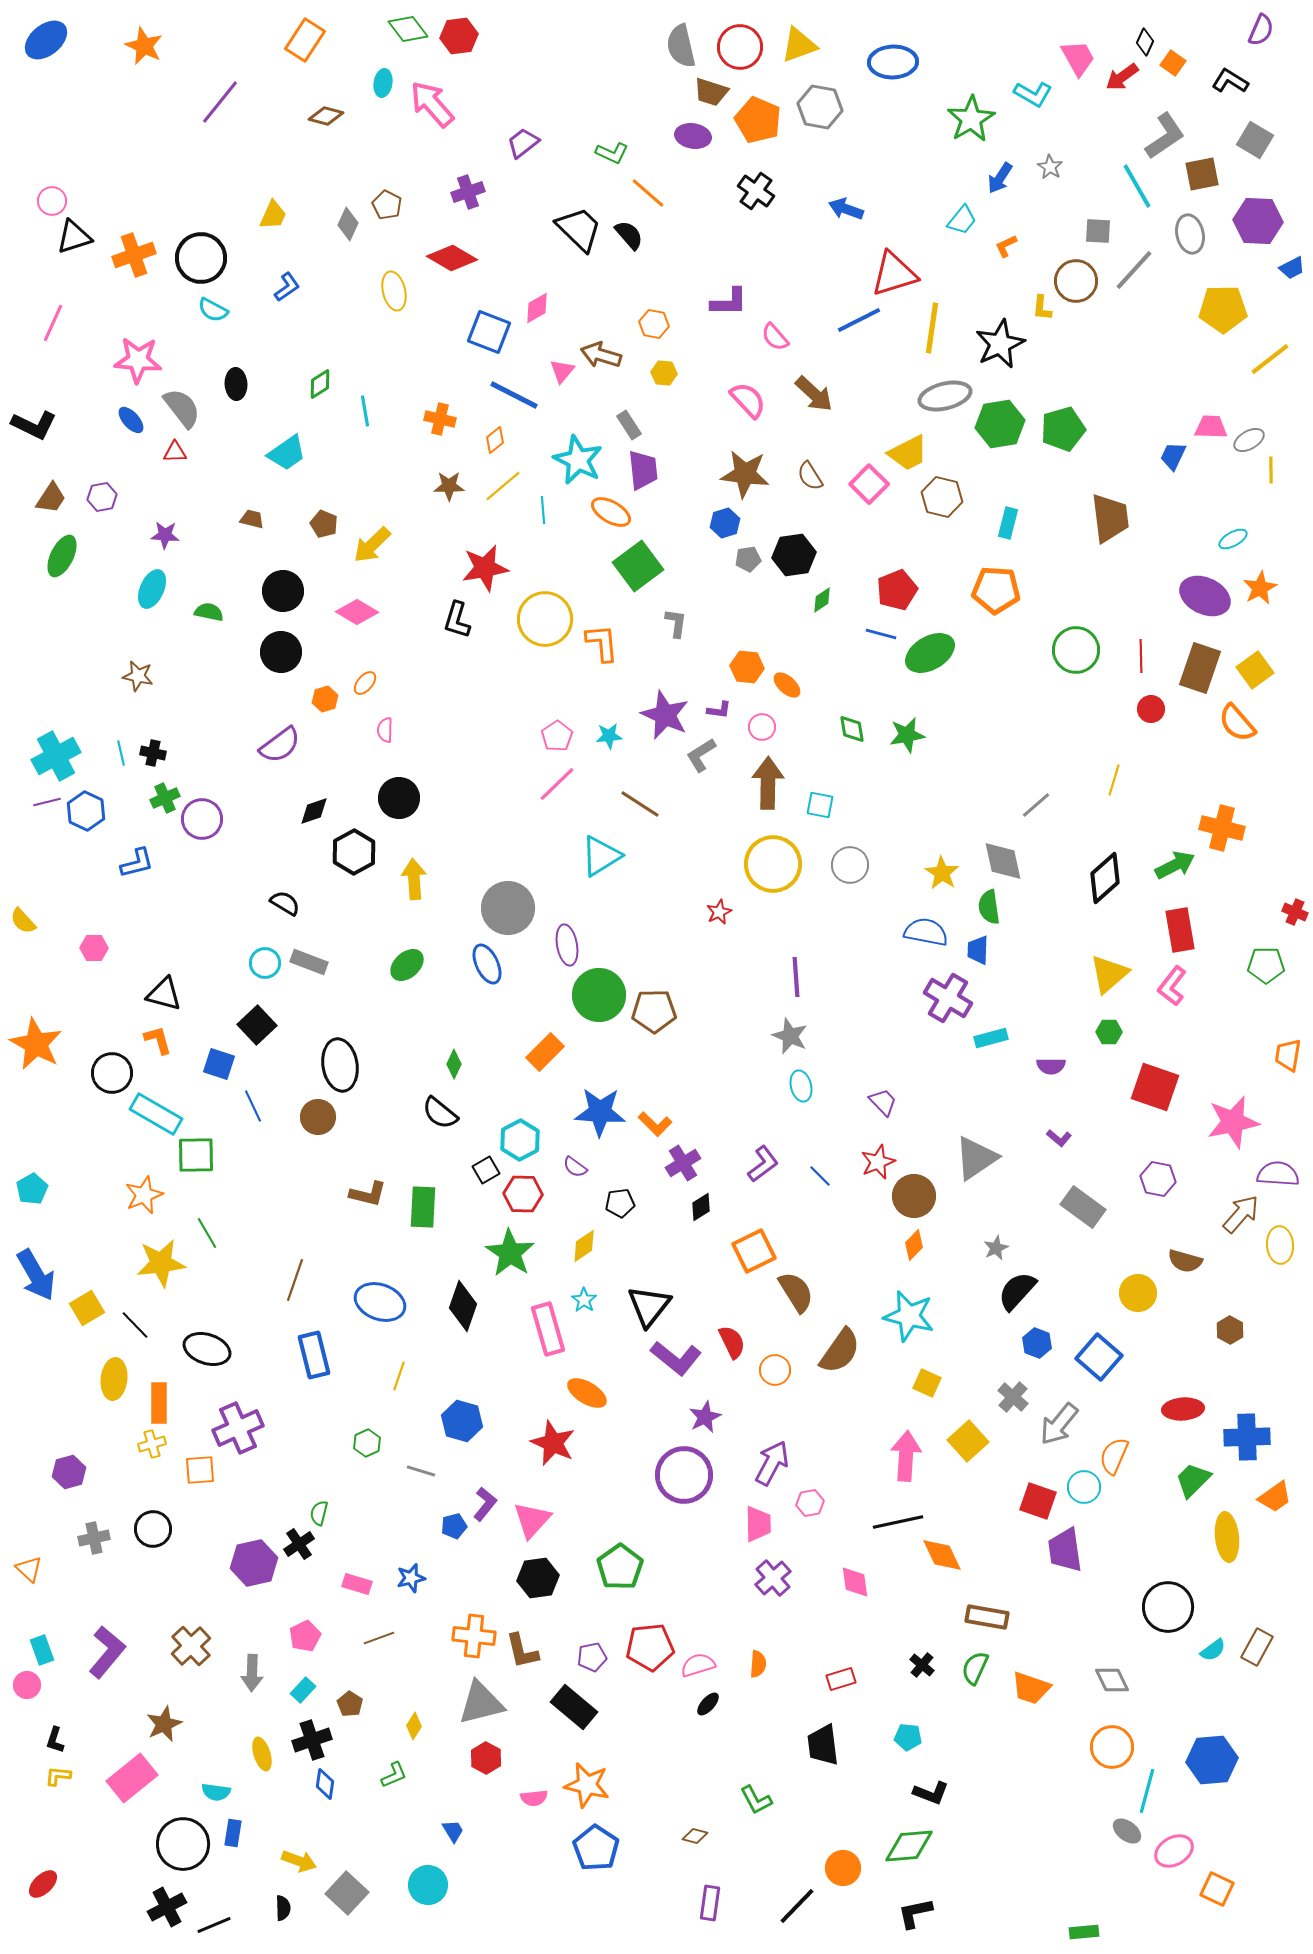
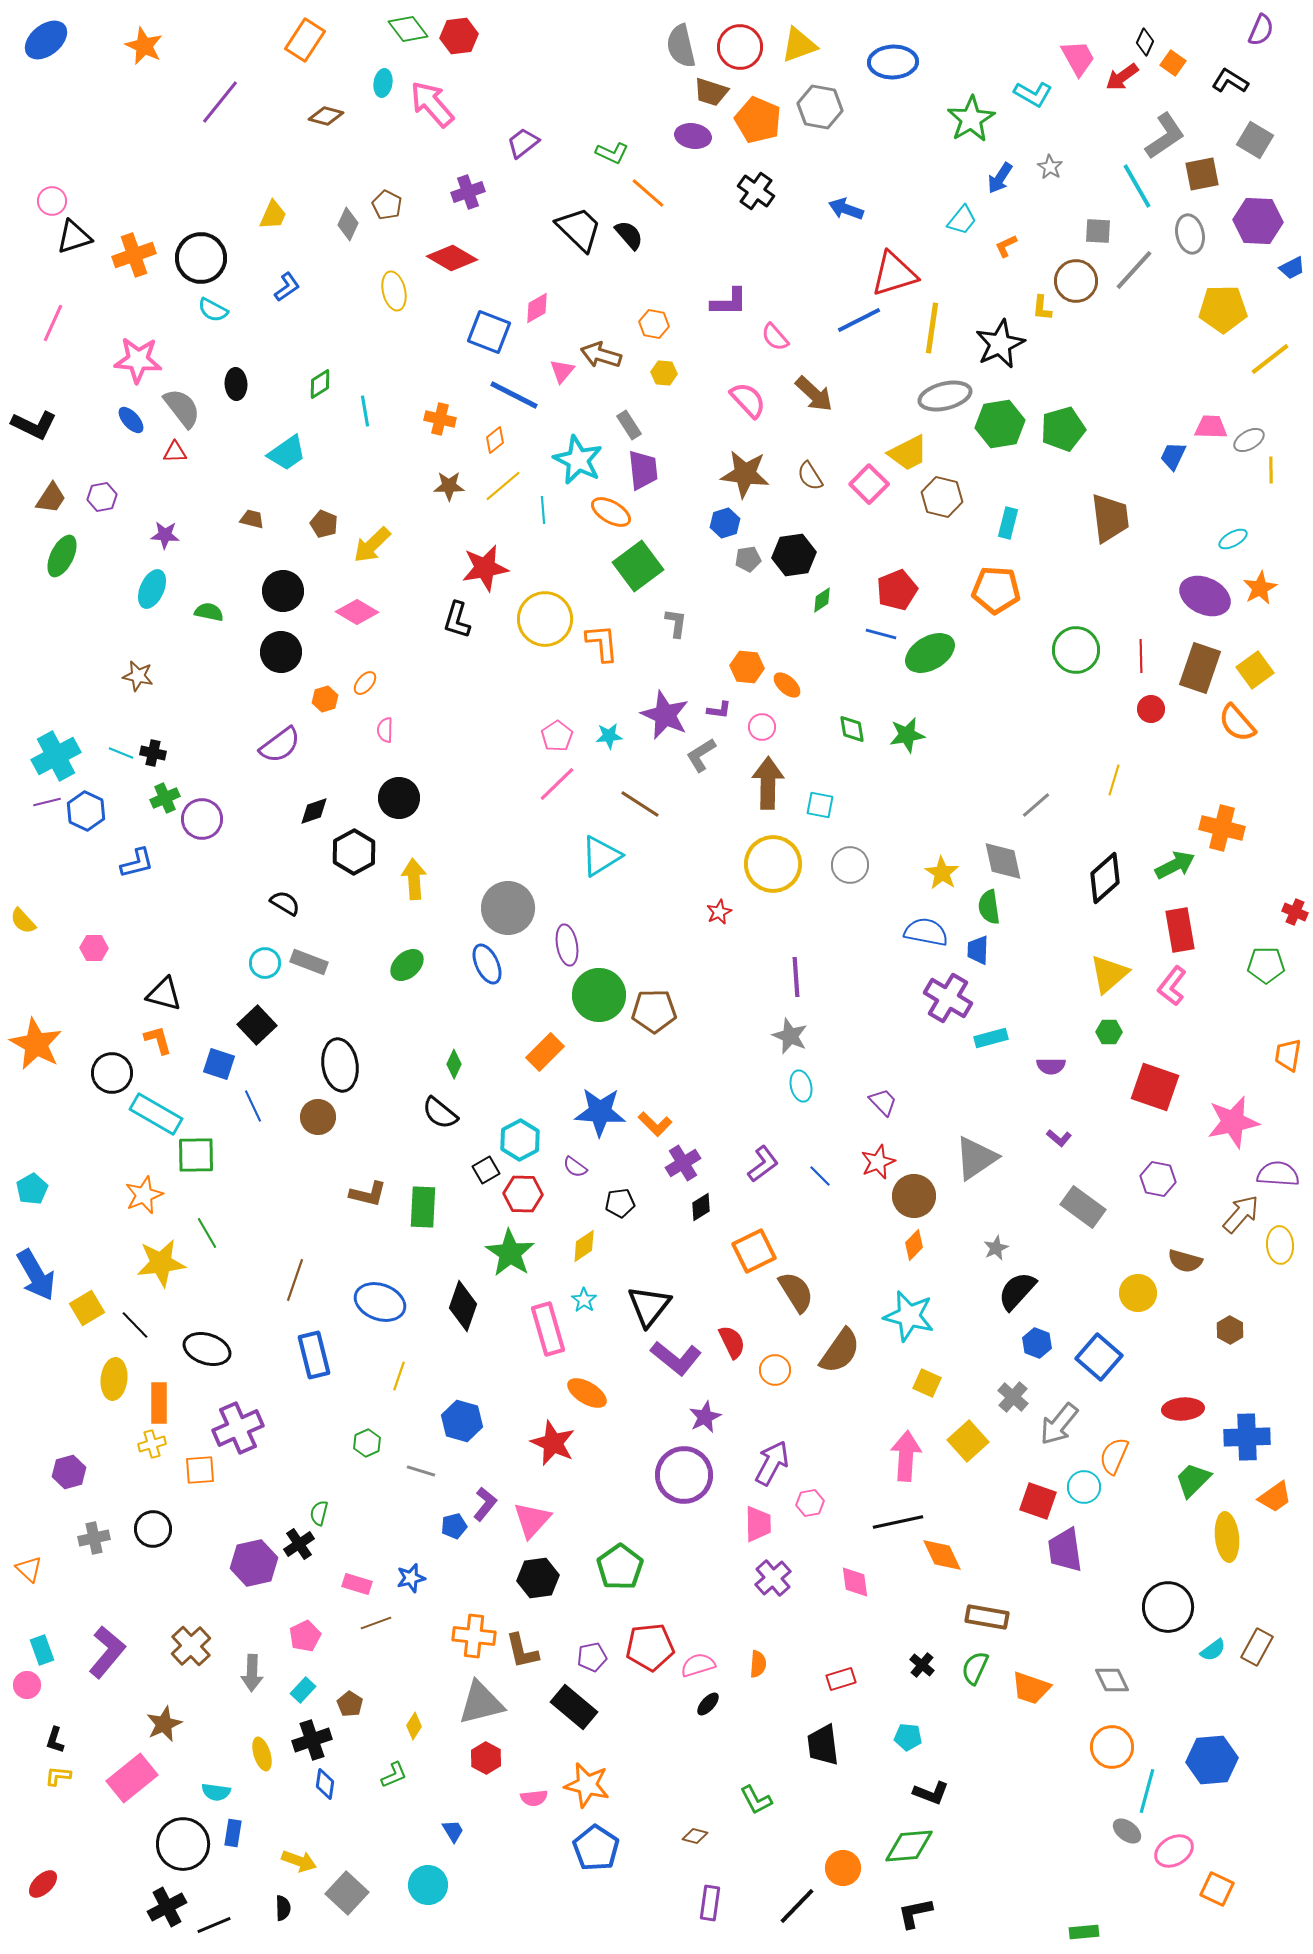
cyan line at (121, 753): rotated 55 degrees counterclockwise
brown line at (379, 1638): moved 3 px left, 15 px up
